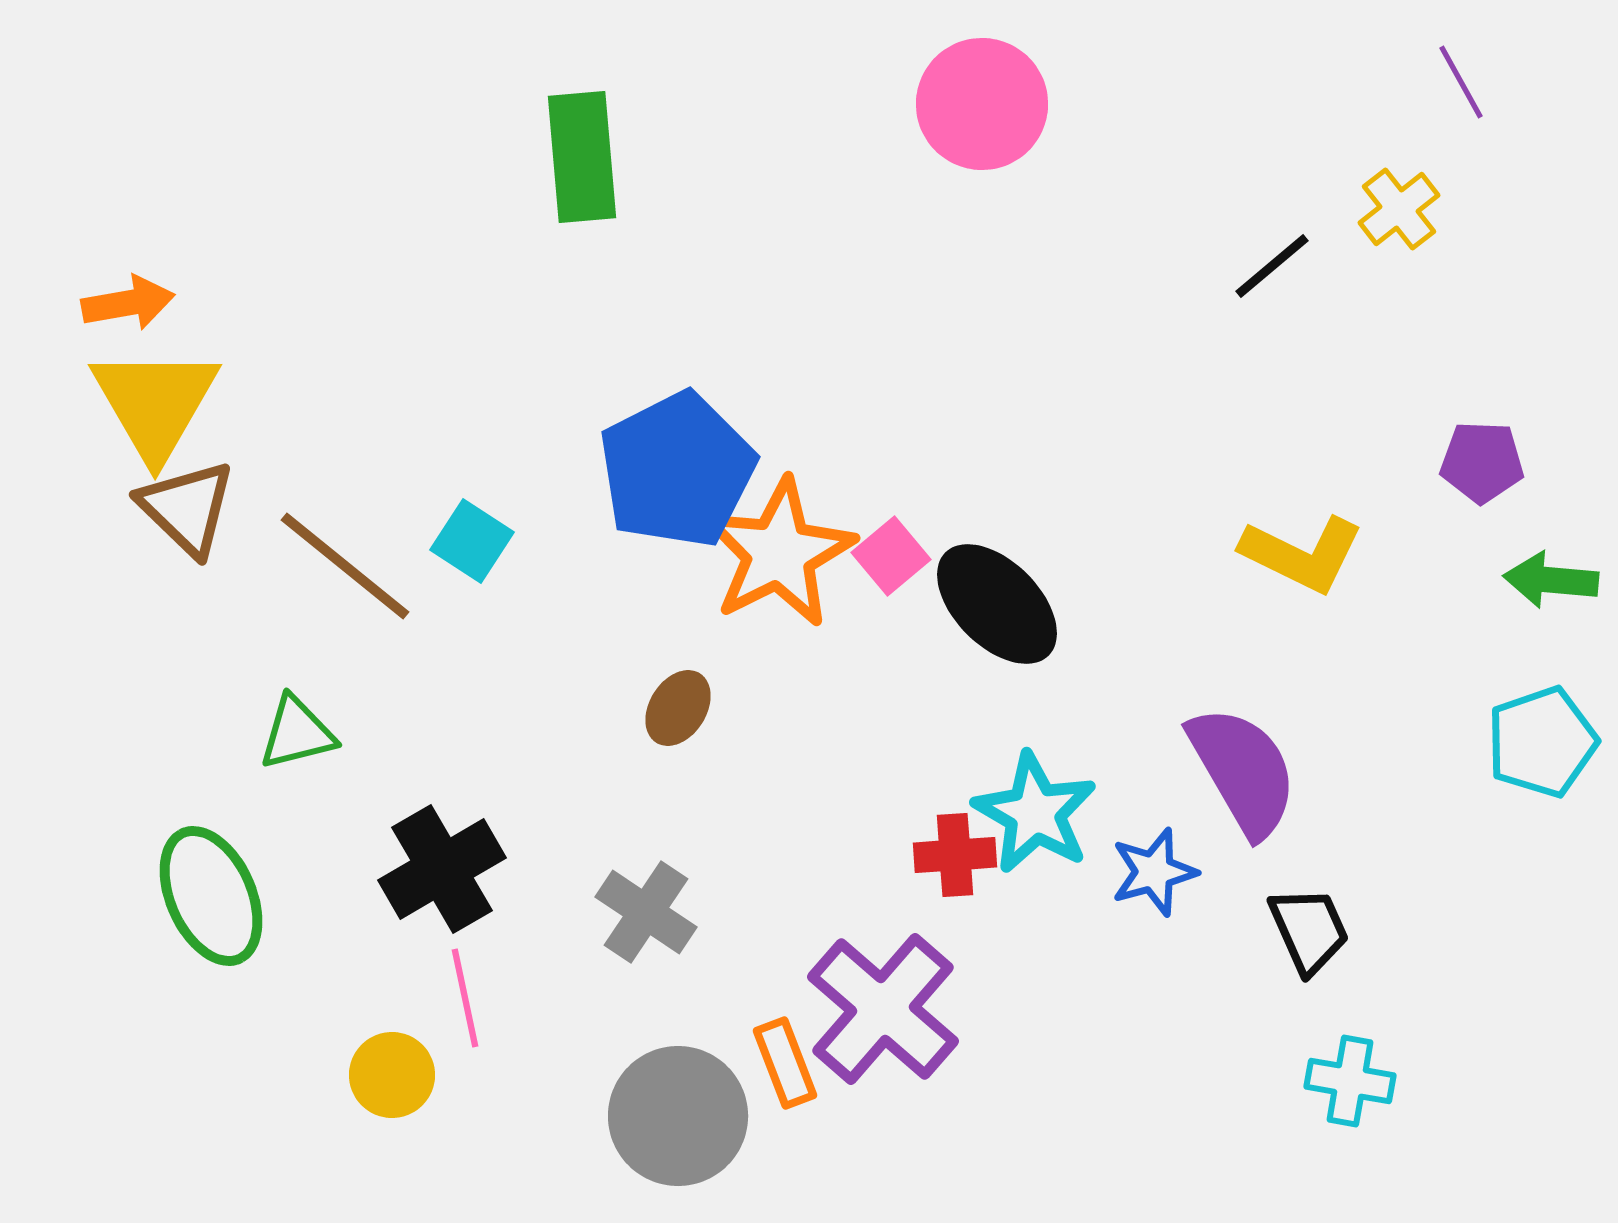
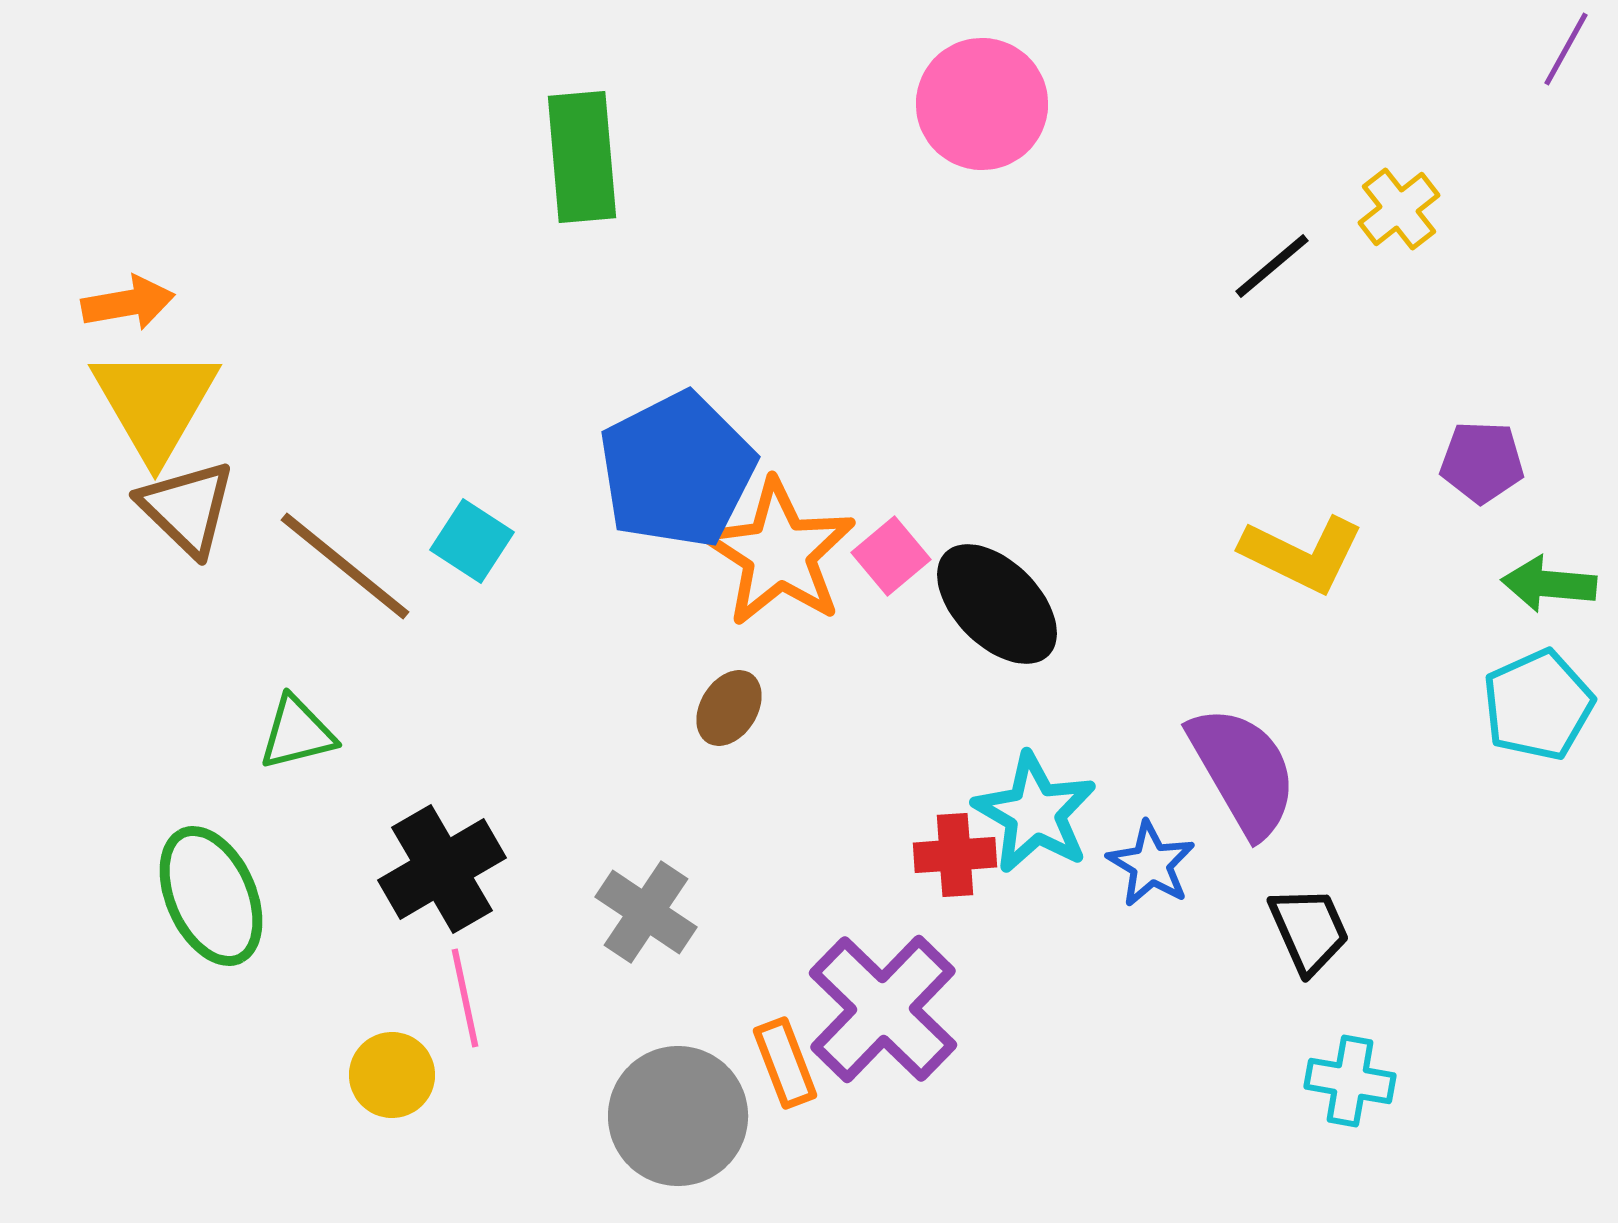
purple line: moved 105 px right, 33 px up; rotated 58 degrees clockwise
orange star: rotated 12 degrees counterclockwise
green arrow: moved 2 px left, 4 px down
brown ellipse: moved 51 px right
cyan pentagon: moved 4 px left, 37 px up; rotated 5 degrees counterclockwise
blue star: moved 3 px left, 8 px up; rotated 26 degrees counterclockwise
purple cross: rotated 3 degrees clockwise
